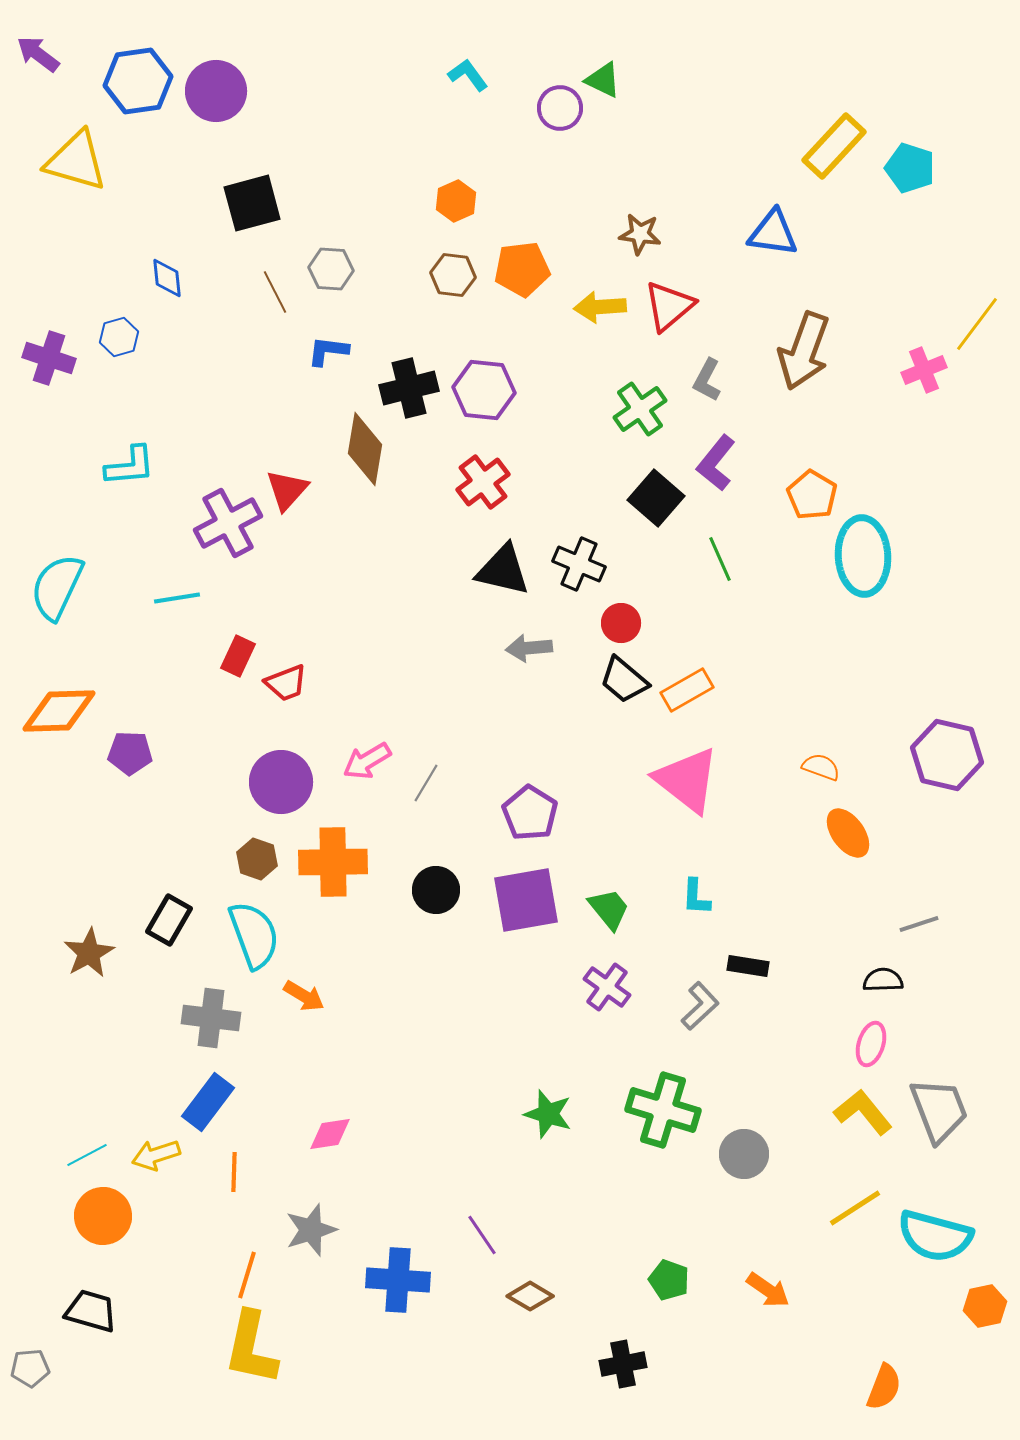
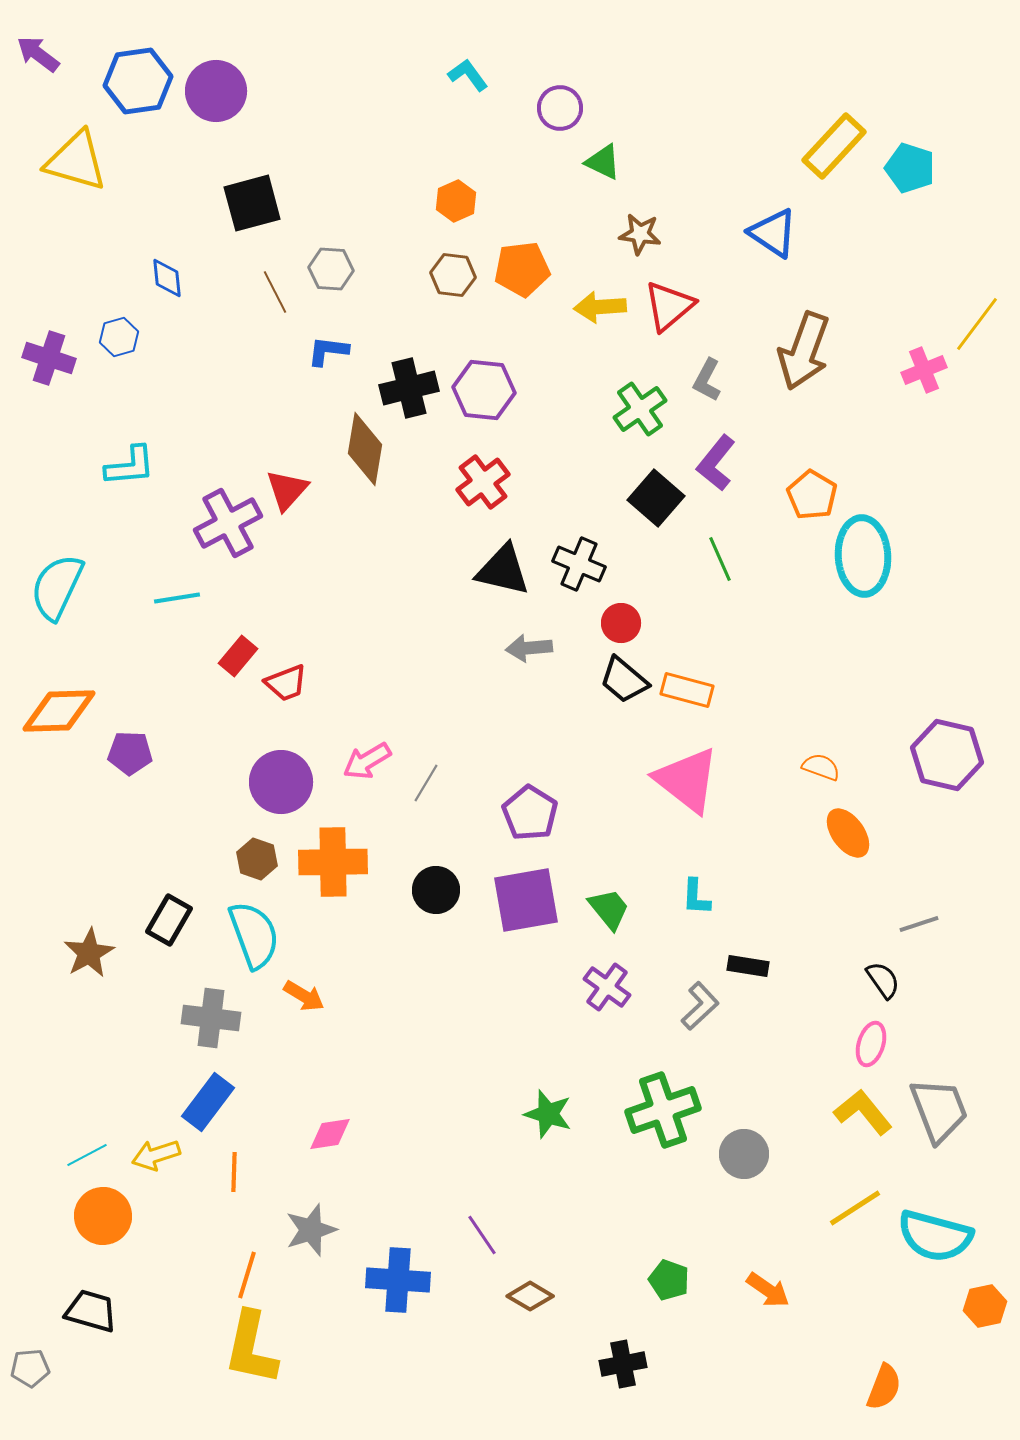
green triangle at (603, 80): moved 82 px down
blue triangle at (773, 233): rotated 26 degrees clockwise
red rectangle at (238, 656): rotated 15 degrees clockwise
orange rectangle at (687, 690): rotated 45 degrees clockwise
black semicircle at (883, 980): rotated 57 degrees clockwise
green cross at (663, 1110): rotated 36 degrees counterclockwise
